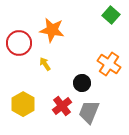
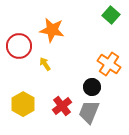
red circle: moved 3 px down
black circle: moved 10 px right, 4 px down
